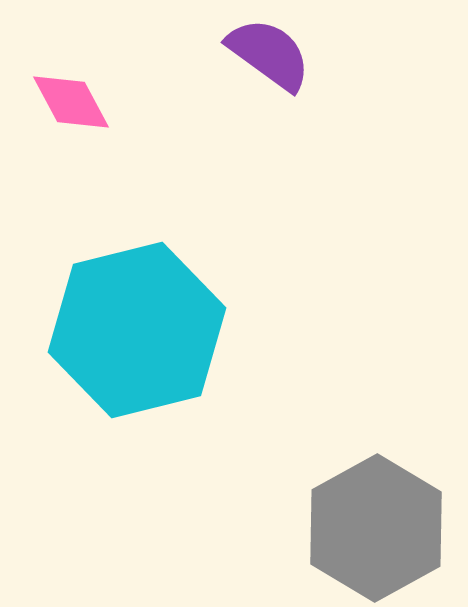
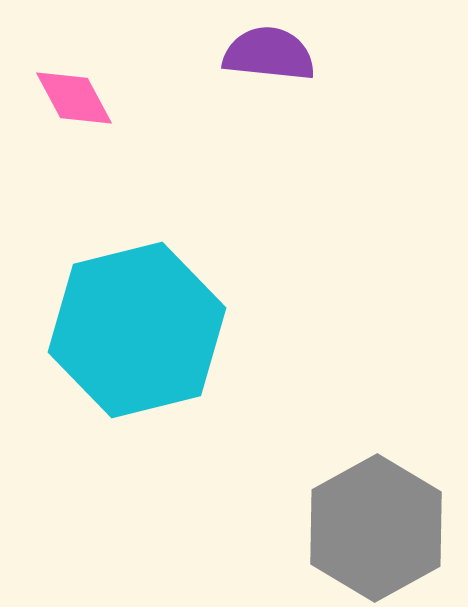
purple semicircle: rotated 30 degrees counterclockwise
pink diamond: moved 3 px right, 4 px up
